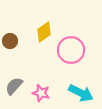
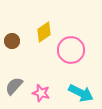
brown circle: moved 2 px right
